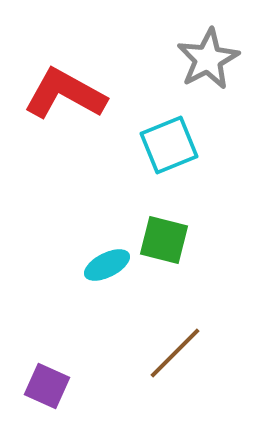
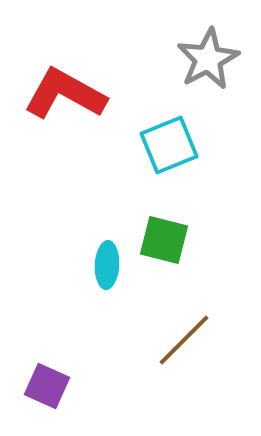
cyan ellipse: rotated 60 degrees counterclockwise
brown line: moved 9 px right, 13 px up
